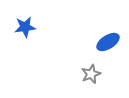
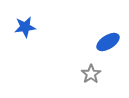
gray star: rotated 12 degrees counterclockwise
